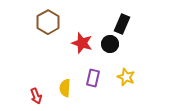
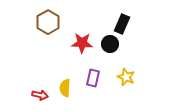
red star: rotated 15 degrees counterclockwise
red arrow: moved 4 px right, 1 px up; rotated 56 degrees counterclockwise
